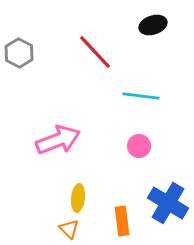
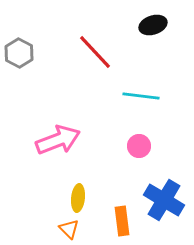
blue cross: moved 4 px left, 3 px up
